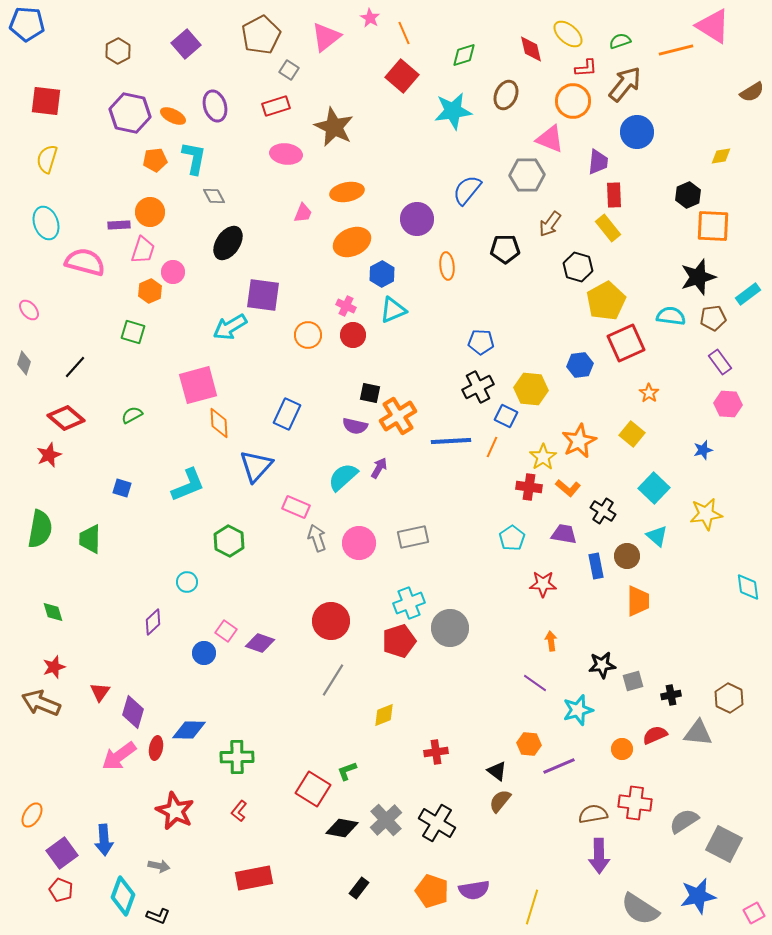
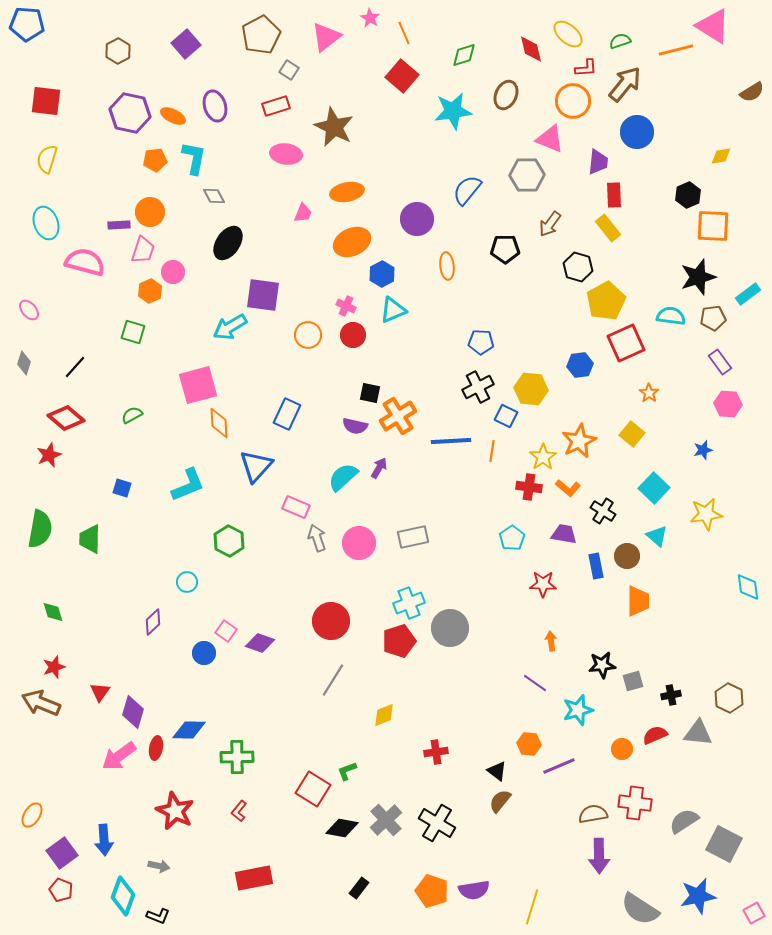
orange line at (492, 447): moved 4 px down; rotated 15 degrees counterclockwise
